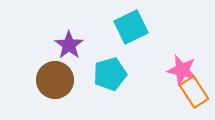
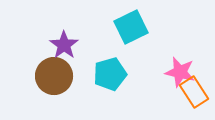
purple star: moved 5 px left
pink star: moved 2 px left, 2 px down
brown circle: moved 1 px left, 4 px up
